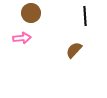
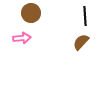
brown semicircle: moved 7 px right, 8 px up
